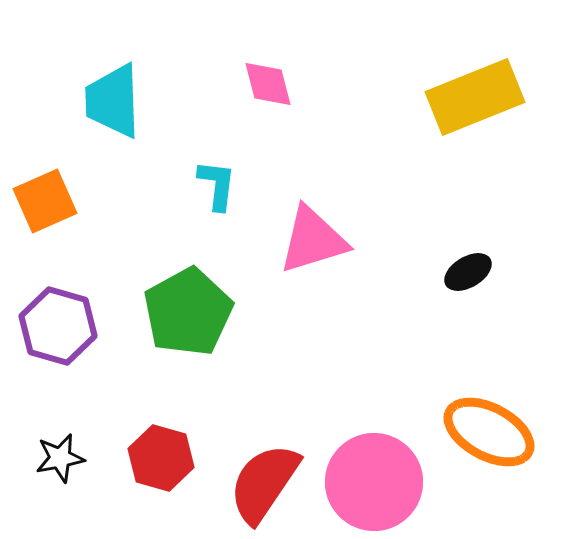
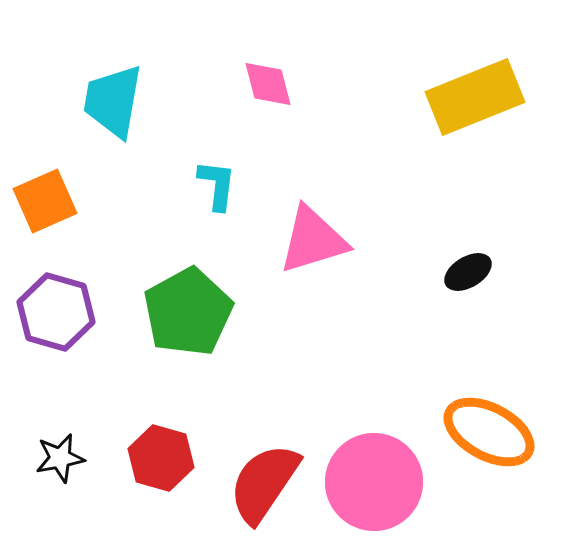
cyan trapezoid: rotated 12 degrees clockwise
purple hexagon: moved 2 px left, 14 px up
